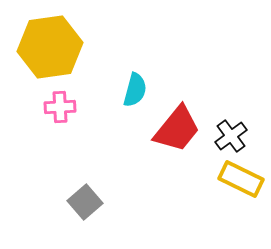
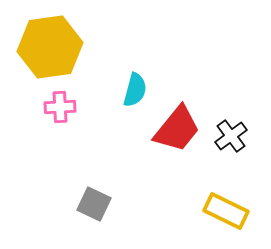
yellow rectangle: moved 15 px left, 32 px down
gray square: moved 9 px right, 2 px down; rotated 24 degrees counterclockwise
